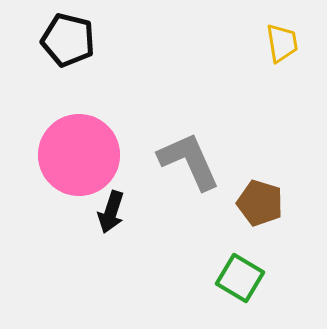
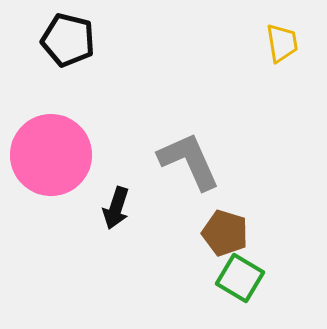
pink circle: moved 28 px left
brown pentagon: moved 35 px left, 30 px down
black arrow: moved 5 px right, 4 px up
